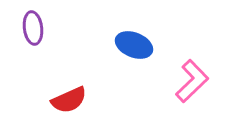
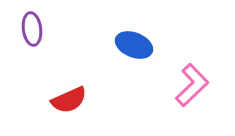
purple ellipse: moved 1 px left, 1 px down
pink L-shape: moved 4 px down
